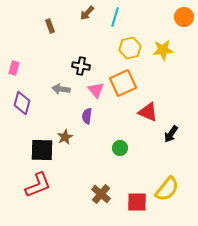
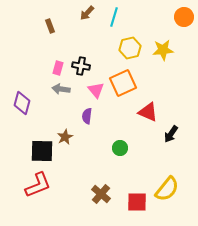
cyan line: moved 1 px left
pink rectangle: moved 44 px right
black square: moved 1 px down
